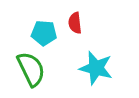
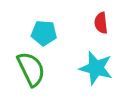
red semicircle: moved 26 px right
